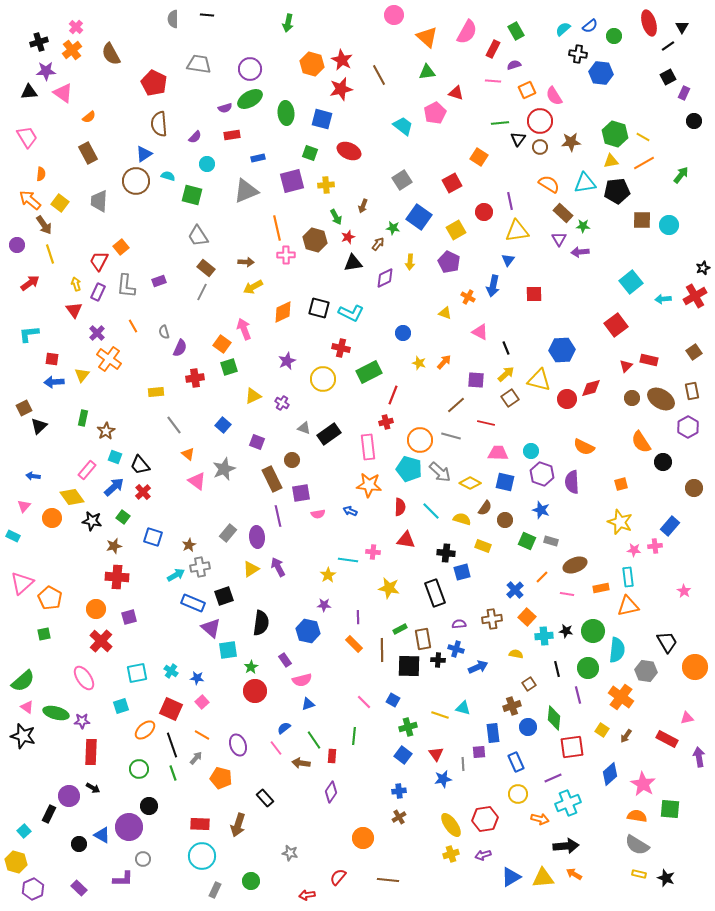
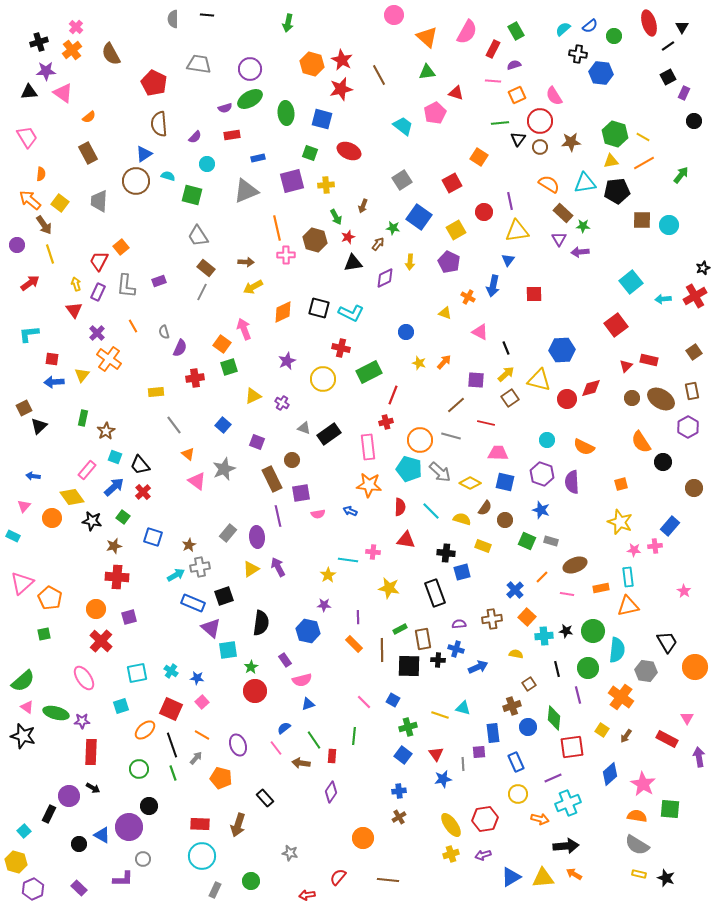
orange square at (527, 90): moved 10 px left, 5 px down
blue circle at (403, 333): moved 3 px right, 1 px up
cyan circle at (531, 451): moved 16 px right, 11 px up
pink triangle at (687, 718): rotated 48 degrees counterclockwise
